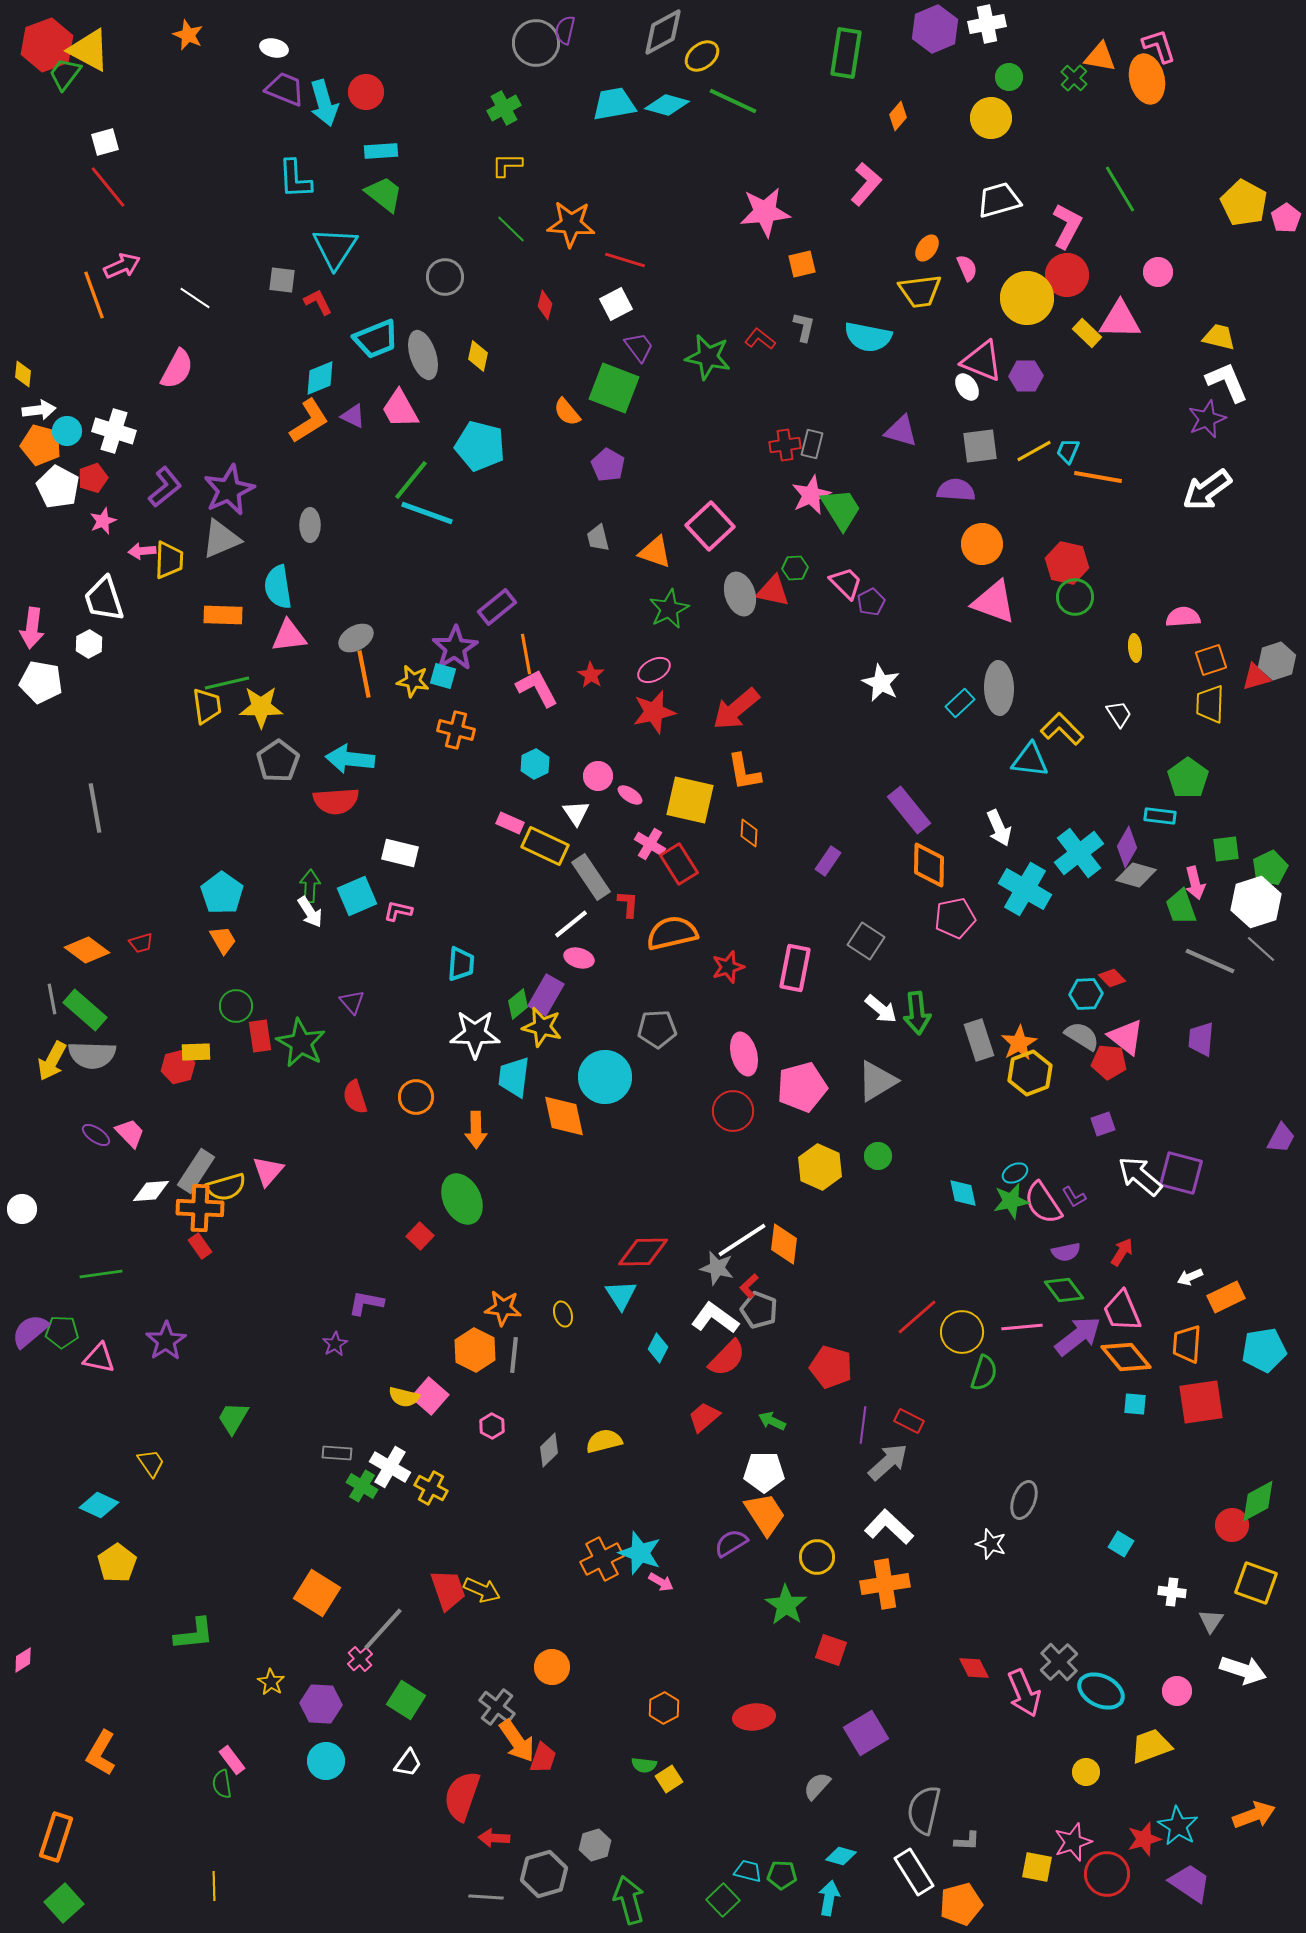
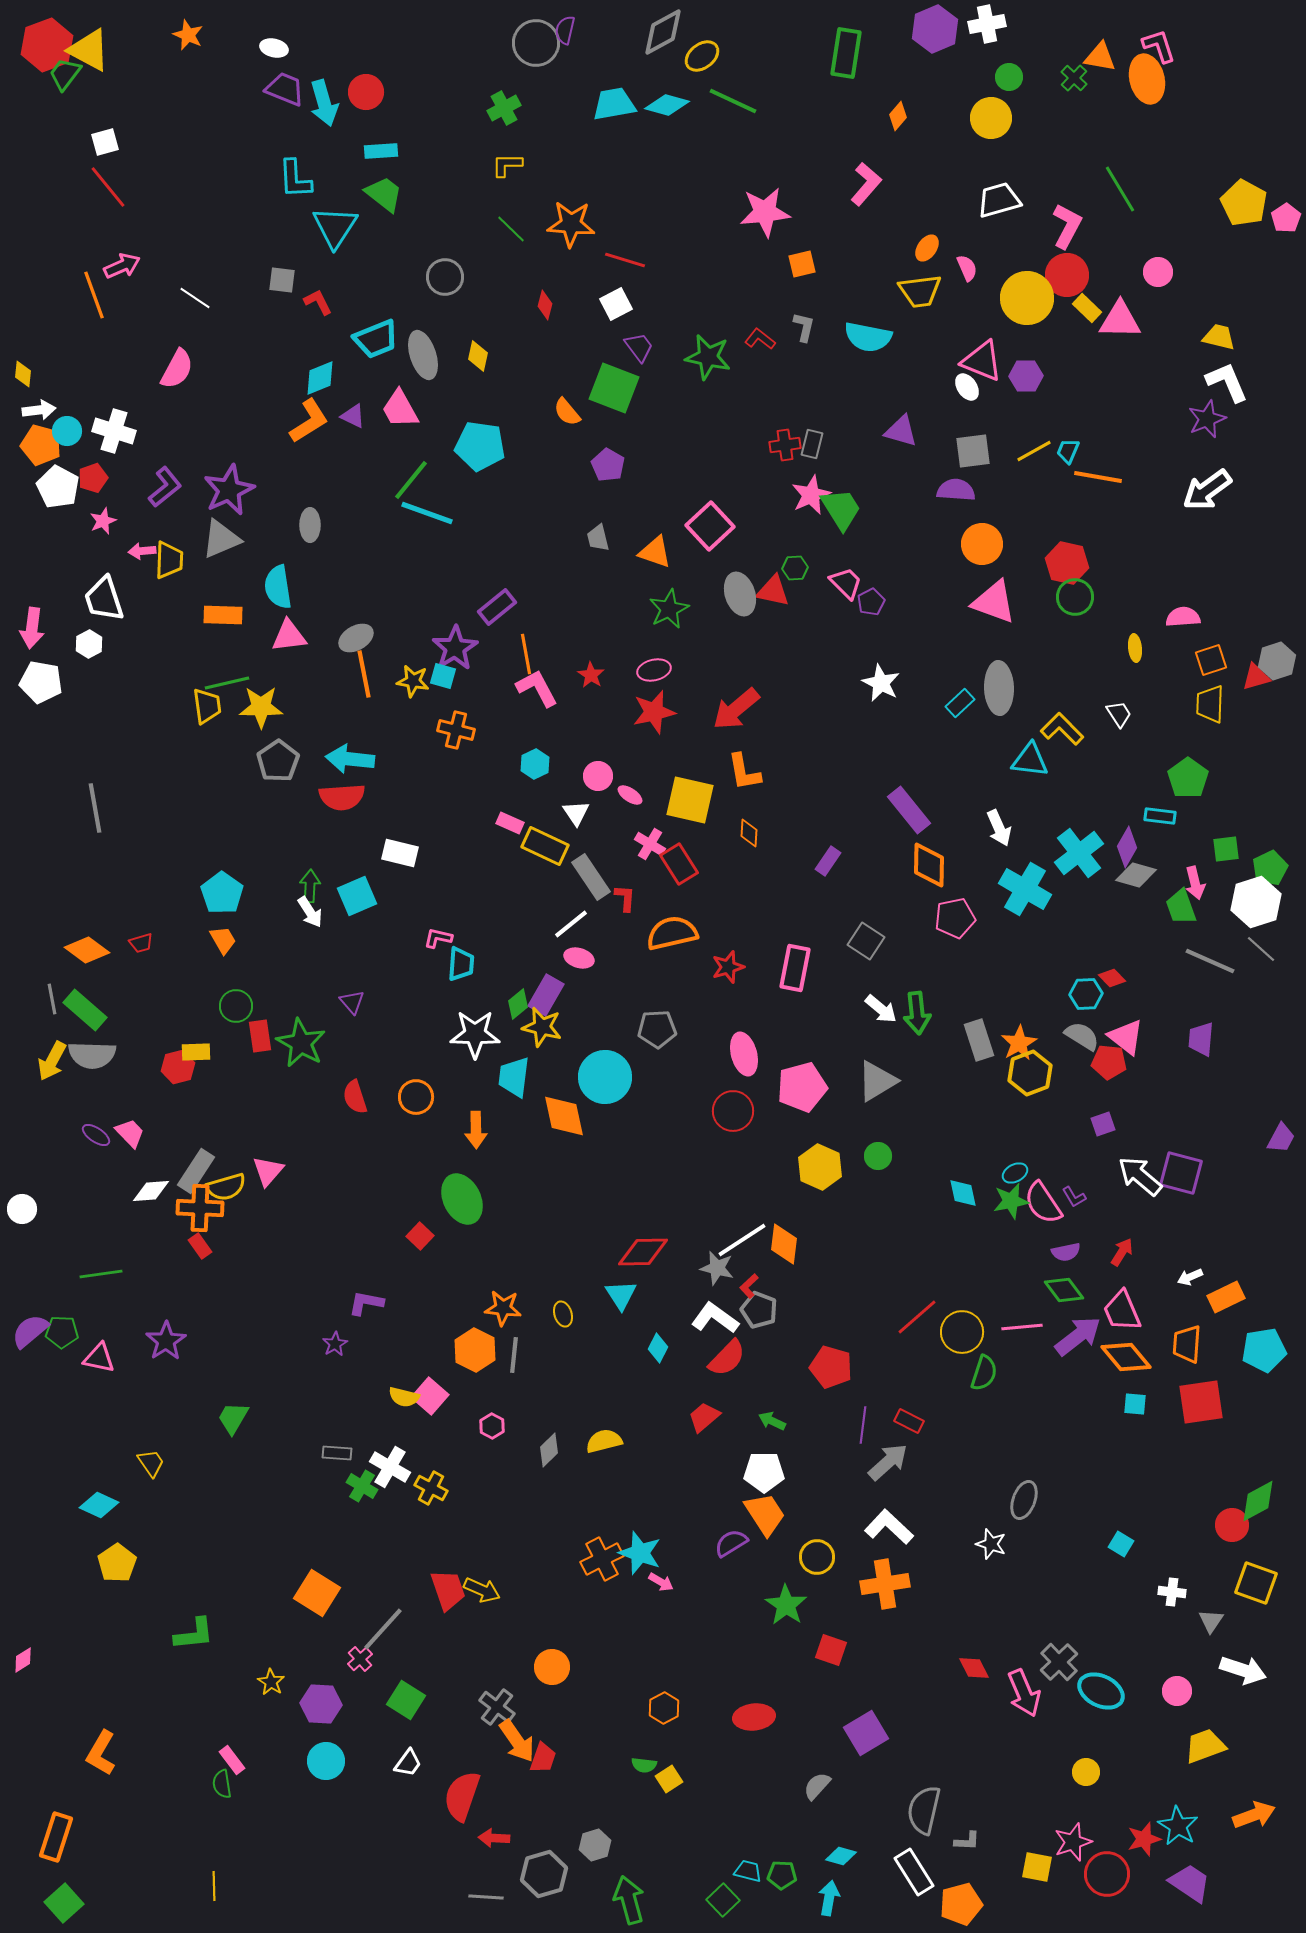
cyan triangle at (335, 248): moved 21 px up
yellow rectangle at (1087, 333): moved 25 px up
cyan pentagon at (480, 446): rotated 6 degrees counterclockwise
gray square at (980, 446): moved 7 px left, 5 px down
pink ellipse at (654, 670): rotated 16 degrees clockwise
red semicircle at (336, 801): moved 6 px right, 4 px up
red L-shape at (628, 904): moved 3 px left, 6 px up
pink L-shape at (398, 911): moved 40 px right, 27 px down
yellow trapezoid at (1151, 1746): moved 54 px right
